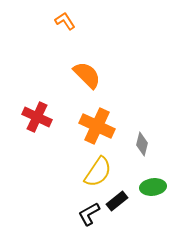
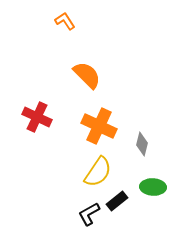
orange cross: moved 2 px right
green ellipse: rotated 10 degrees clockwise
